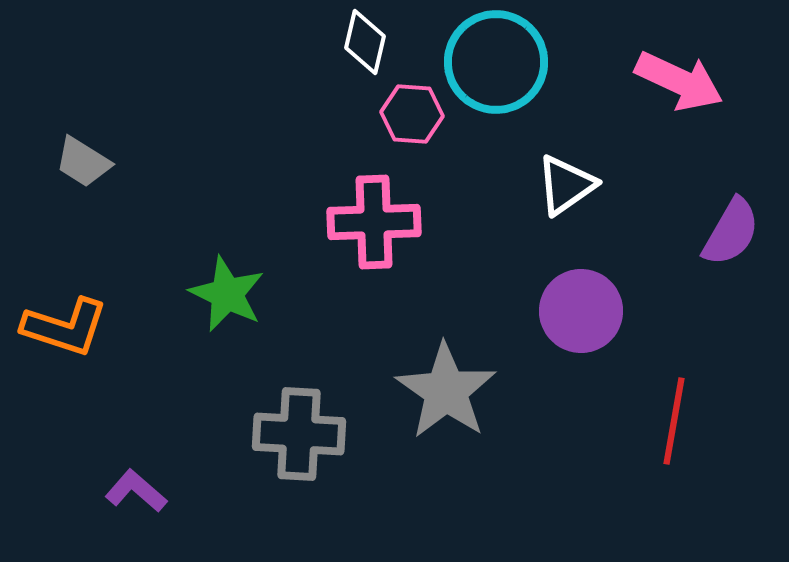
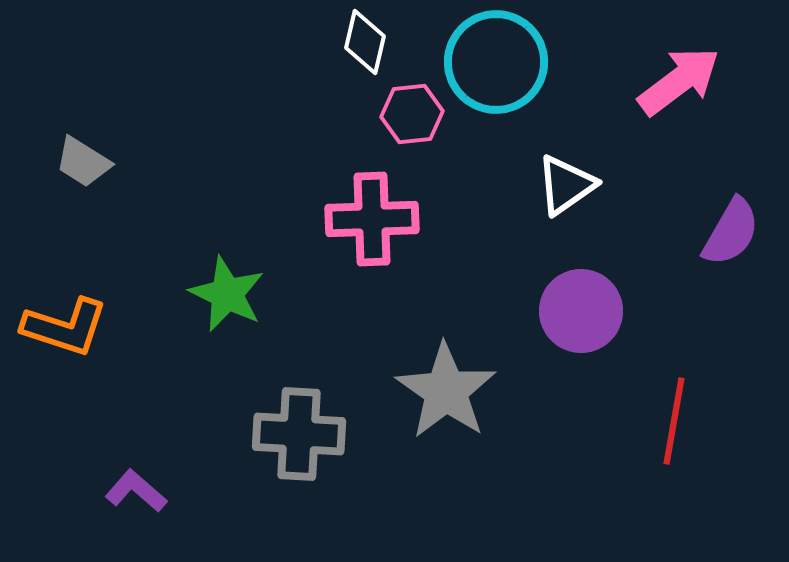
pink arrow: rotated 62 degrees counterclockwise
pink hexagon: rotated 10 degrees counterclockwise
pink cross: moved 2 px left, 3 px up
